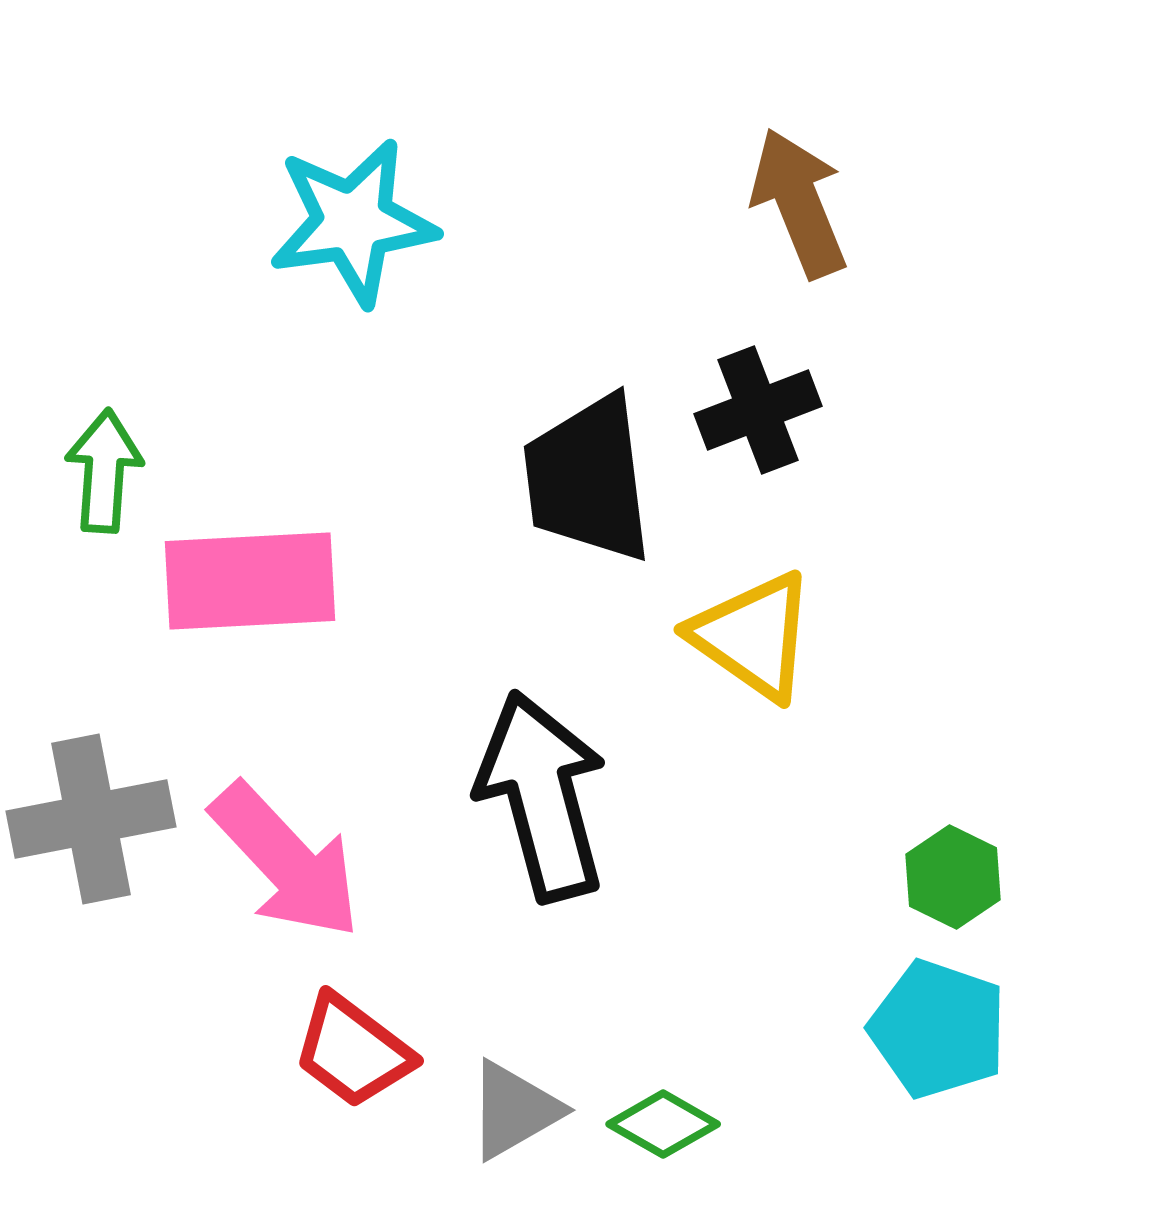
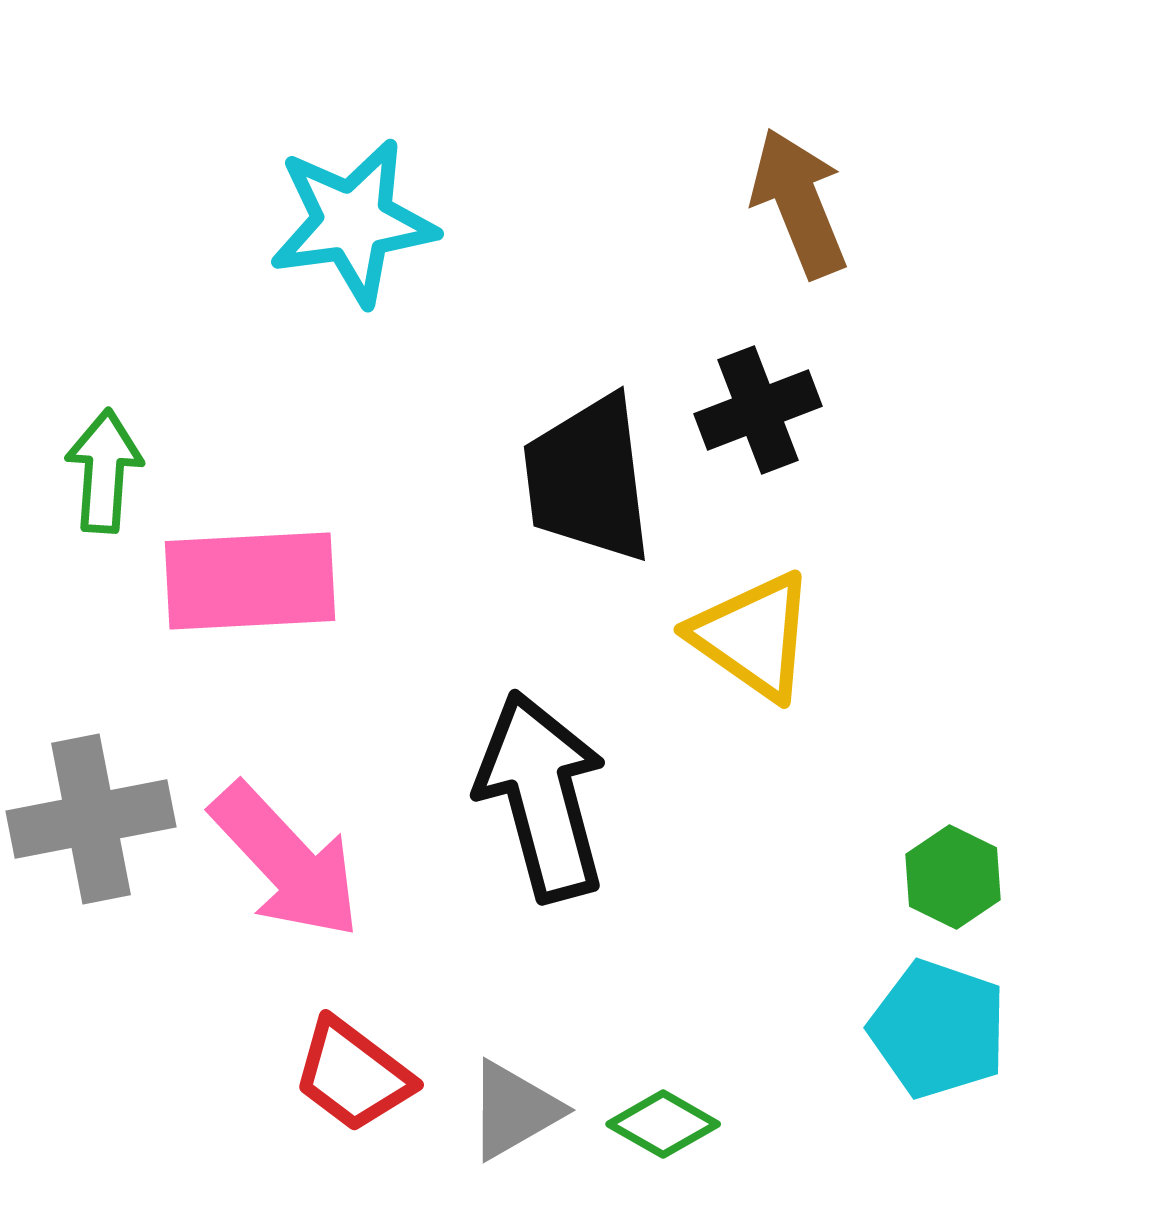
red trapezoid: moved 24 px down
